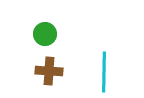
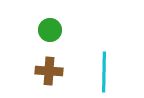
green circle: moved 5 px right, 4 px up
